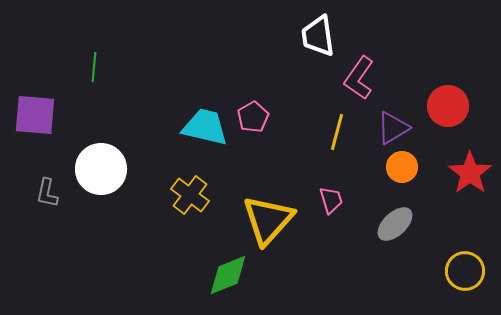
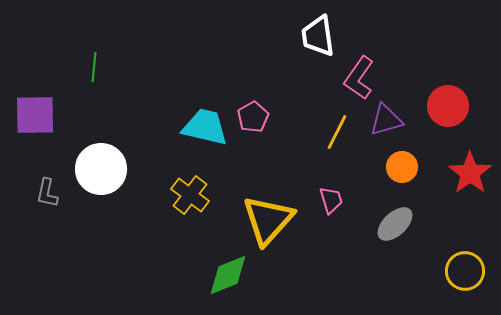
purple square: rotated 6 degrees counterclockwise
purple triangle: moved 7 px left, 8 px up; rotated 15 degrees clockwise
yellow line: rotated 12 degrees clockwise
